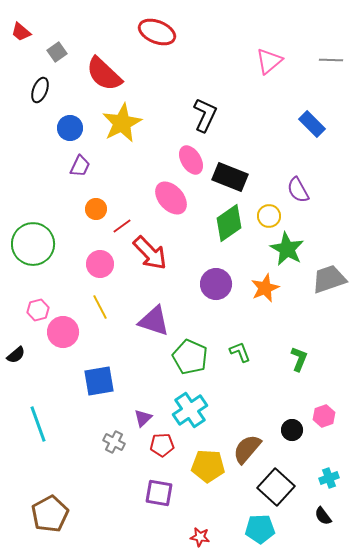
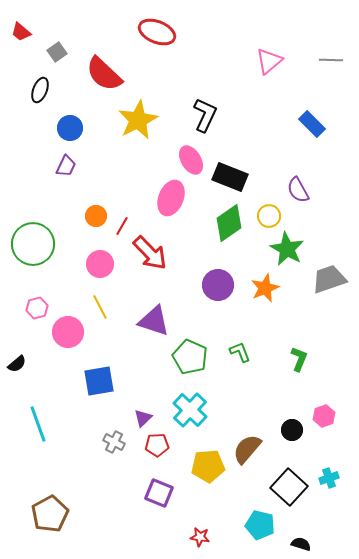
yellow star at (122, 123): moved 16 px right, 3 px up
purple trapezoid at (80, 166): moved 14 px left
pink ellipse at (171, 198): rotated 64 degrees clockwise
orange circle at (96, 209): moved 7 px down
red line at (122, 226): rotated 24 degrees counterclockwise
purple circle at (216, 284): moved 2 px right, 1 px down
pink hexagon at (38, 310): moved 1 px left, 2 px up
pink circle at (63, 332): moved 5 px right
black semicircle at (16, 355): moved 1 px right, 9 px down
cyan cross at (190, 410): rotated 12 degrees counterclockwise
red pentagon at (162, 445): moved 5 px left
yellow pentagon at (208, 466): rotated 8 degrees counterclockwise
black square at (276, 487): moved 13 px right
purple square at (159, 493): rotated 12 degrees clockwise
black semicircle at (323, 516): moved 22 px left, 28 px down; rotated 144 degrees clockwise
cyan pentagon at (260, 529): moved 4 px up; rotated 16 degrees clockwise
